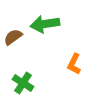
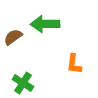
green arrow: rotated 8 degrees clockwise
orange L-shape: rotated 20 degrees counterclockwise
